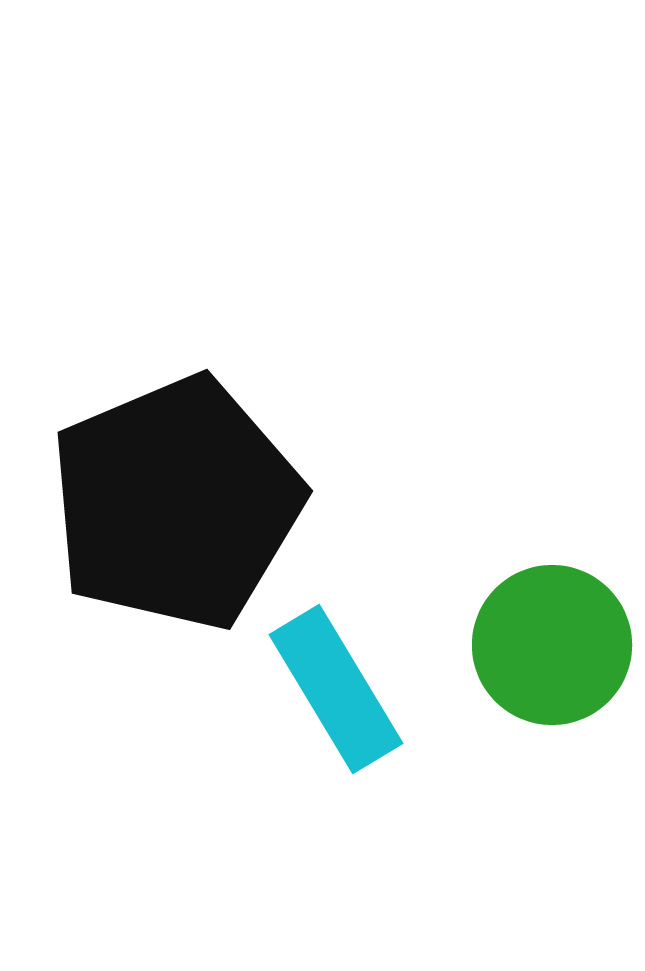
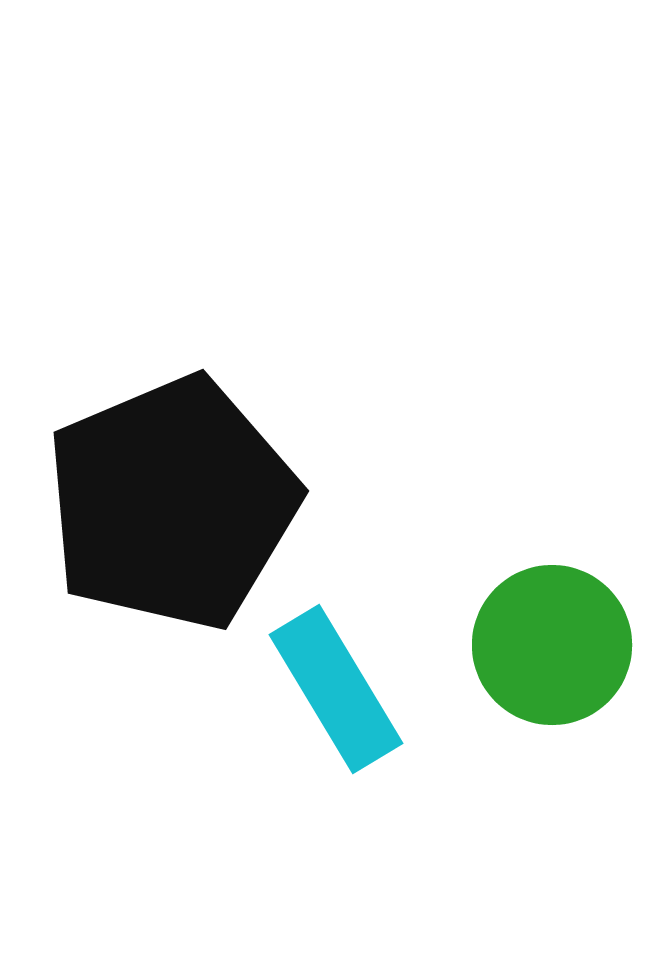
black pentagon: moved 4 px left
